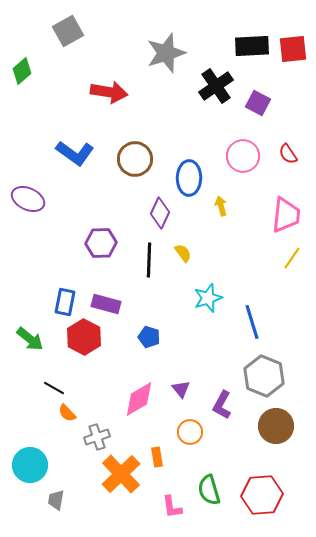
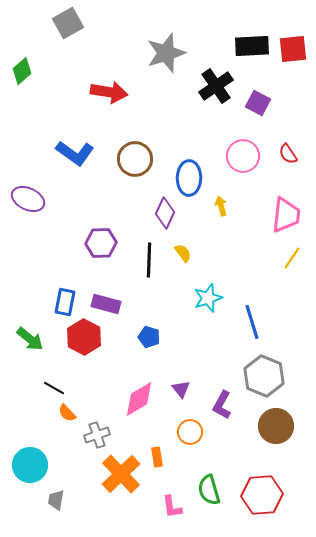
gray square at (68, 31): moved 8 px up
purple diamond at (160, 213): moved 5 px right
gray cross at (97, 437): moved 2 px up
